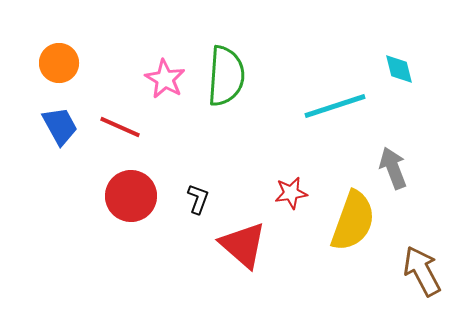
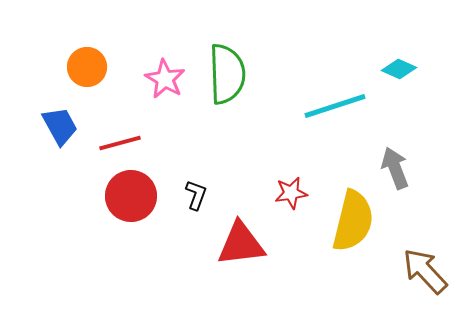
orange circle: moved 28 px right, 4 px down
cyan diamond: rotated 52 degrees counterclockwise
green semicircle: moved 1 px right, 2 px up; rotated 6 degrees counterclockwise
red line: moved 16 px down; rotated 39 degrees counterclockwise
gray arrow: moved 2 px right
black L-shape: moved 2 px left, 4 px up
yellow semicircle: rotated 6 degrees counterclockwise
red triangle: moved 2 px left, 1 px up; rotated 48 degrees counterclockwise
brown arrow: moved 3 px right; rotated 15 degrees counterclockwise
